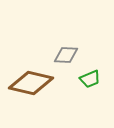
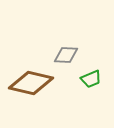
green trapezoid: moved 1 px right
